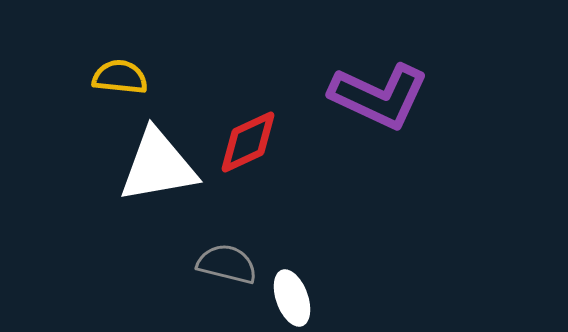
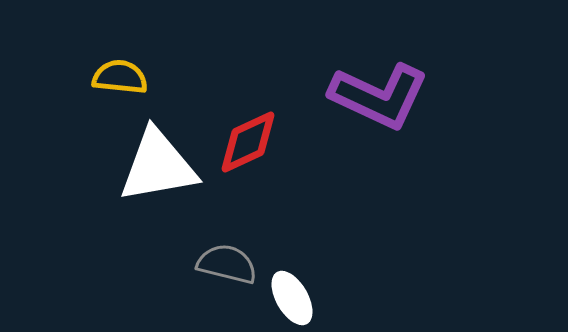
white ellipse: rotated 10 degrees counterclockwise
